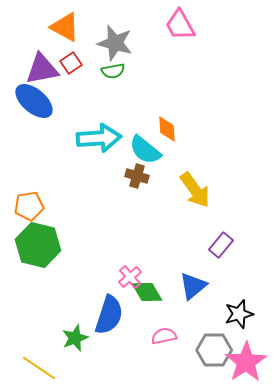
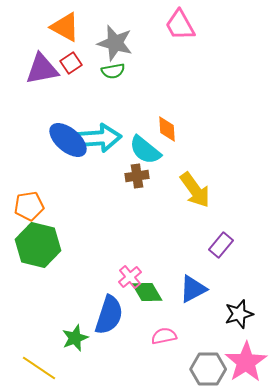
blue ellipse: moved 34 px right, 39 px down
brown cross: rotated 25 degrees counterclockwise
blue triangle: moved 3 px down; rotated 12 degrees clockwise
gray hexagon: moved 6 px left, 19 px down
